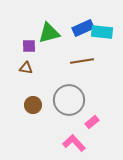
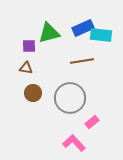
cyan rectangle: moved 1 px left, 3 px down
gray circle: moved 1 px right, 2 px up
brown circle: moved 12 px up
